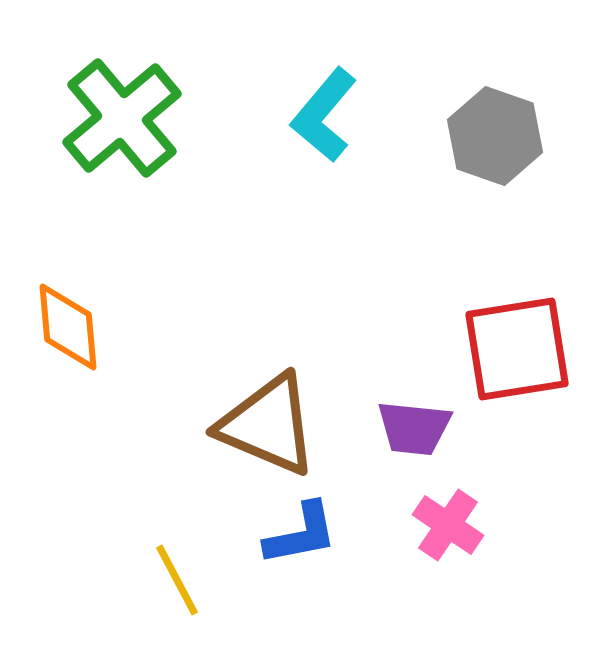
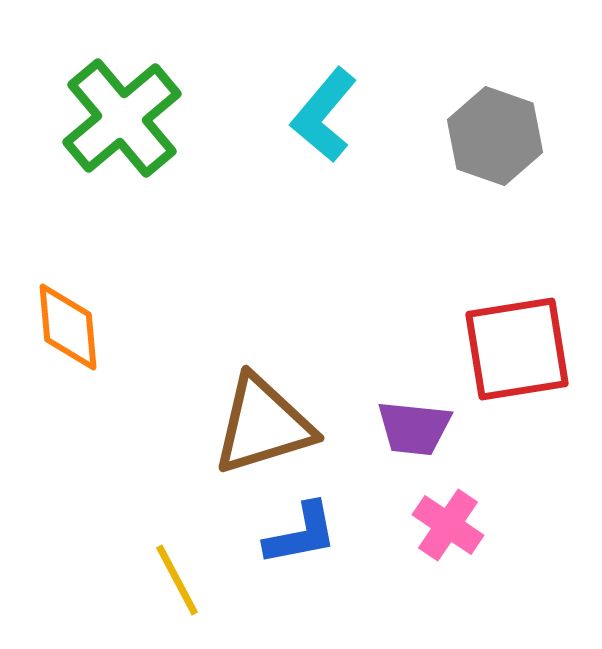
brown triangle: moved 5 px left; rotated 40 degrees counterclockwise
